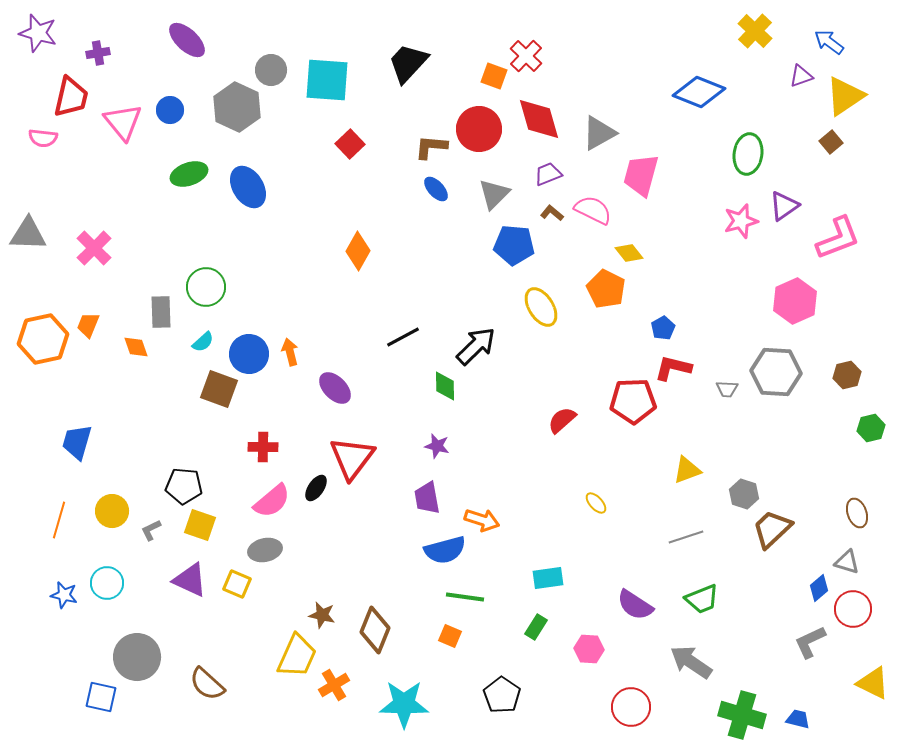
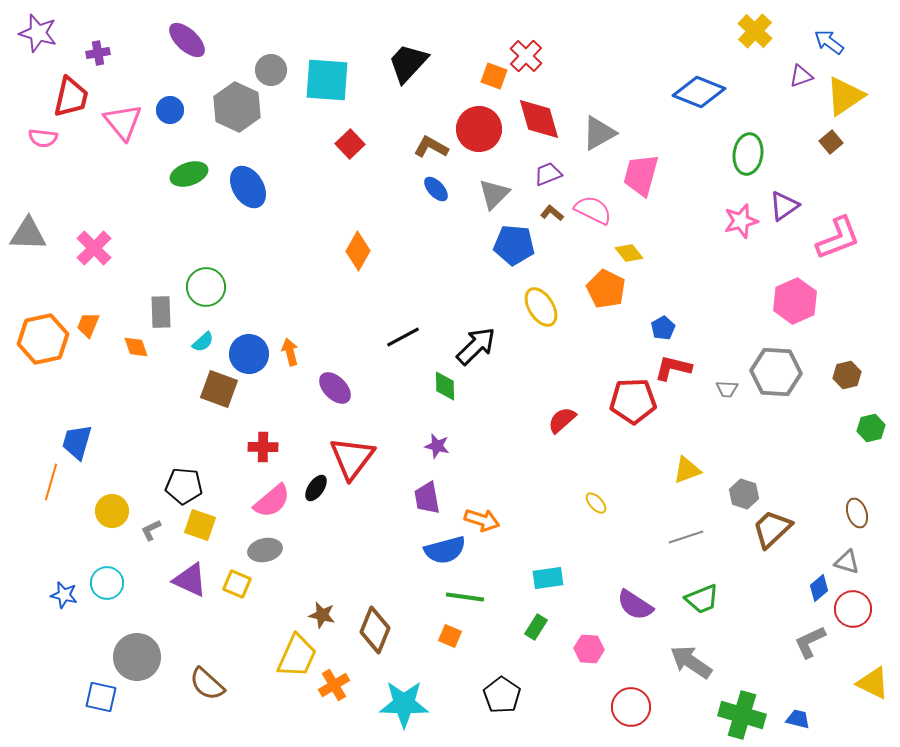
brown L-shape at (431, 147): rotated 24 degrees clockwise
orange line at (59, 520): moved 8 px left, 38 px up
